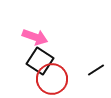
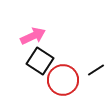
pink arrow: moved 2 px left, 1 px up; rotated 45 degrees counterclockwise
red circle: moved 11 px right, 1 px down
